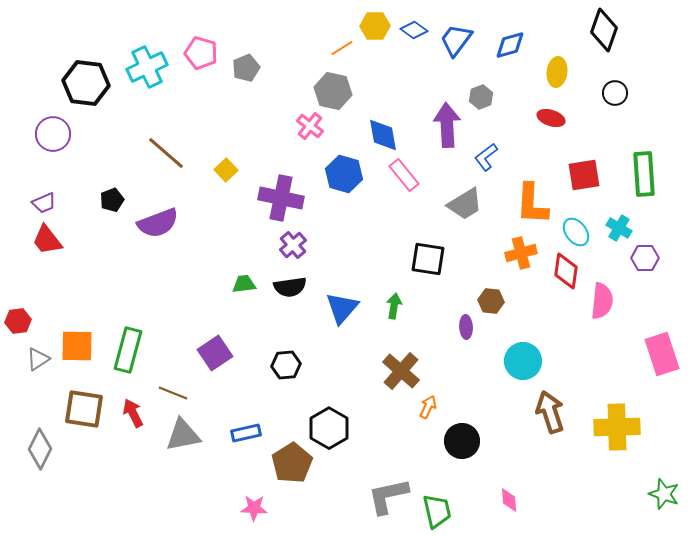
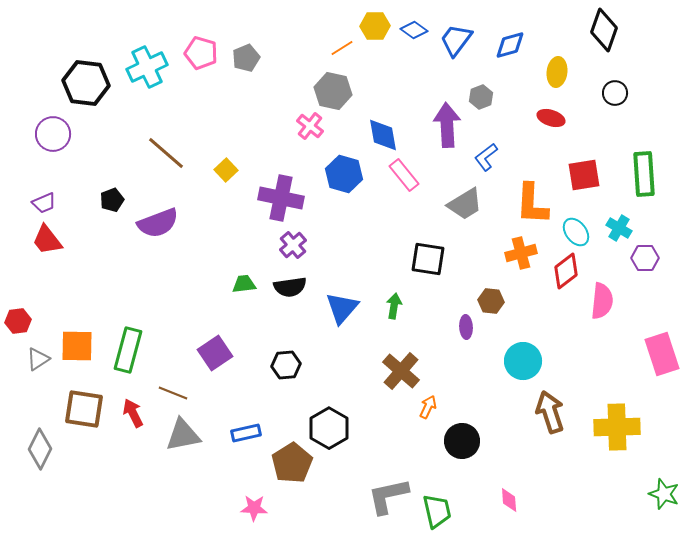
gray pentagon at (246, 68): moved 10 px up
red diamond at (566, 271): rotated 45 degrees clockwise
